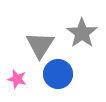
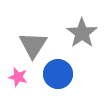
gray triangle: moved 7 px left
pink star: moved 1 px right, 2 px up
